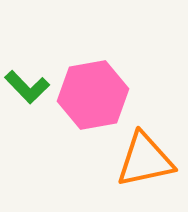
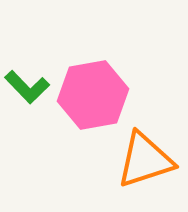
orange triangle: rotated 6 degrees counterclockwise
